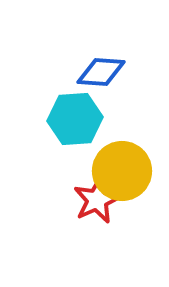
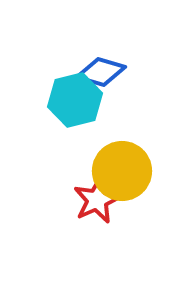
blue diamond: rotated 12 degrees clockwise
cyan hexagon: moved 19 px up; rotated 10 degrees counterclockwise
